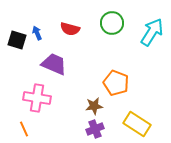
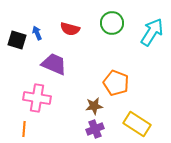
orange line: rotated 28 degrees clockwise
